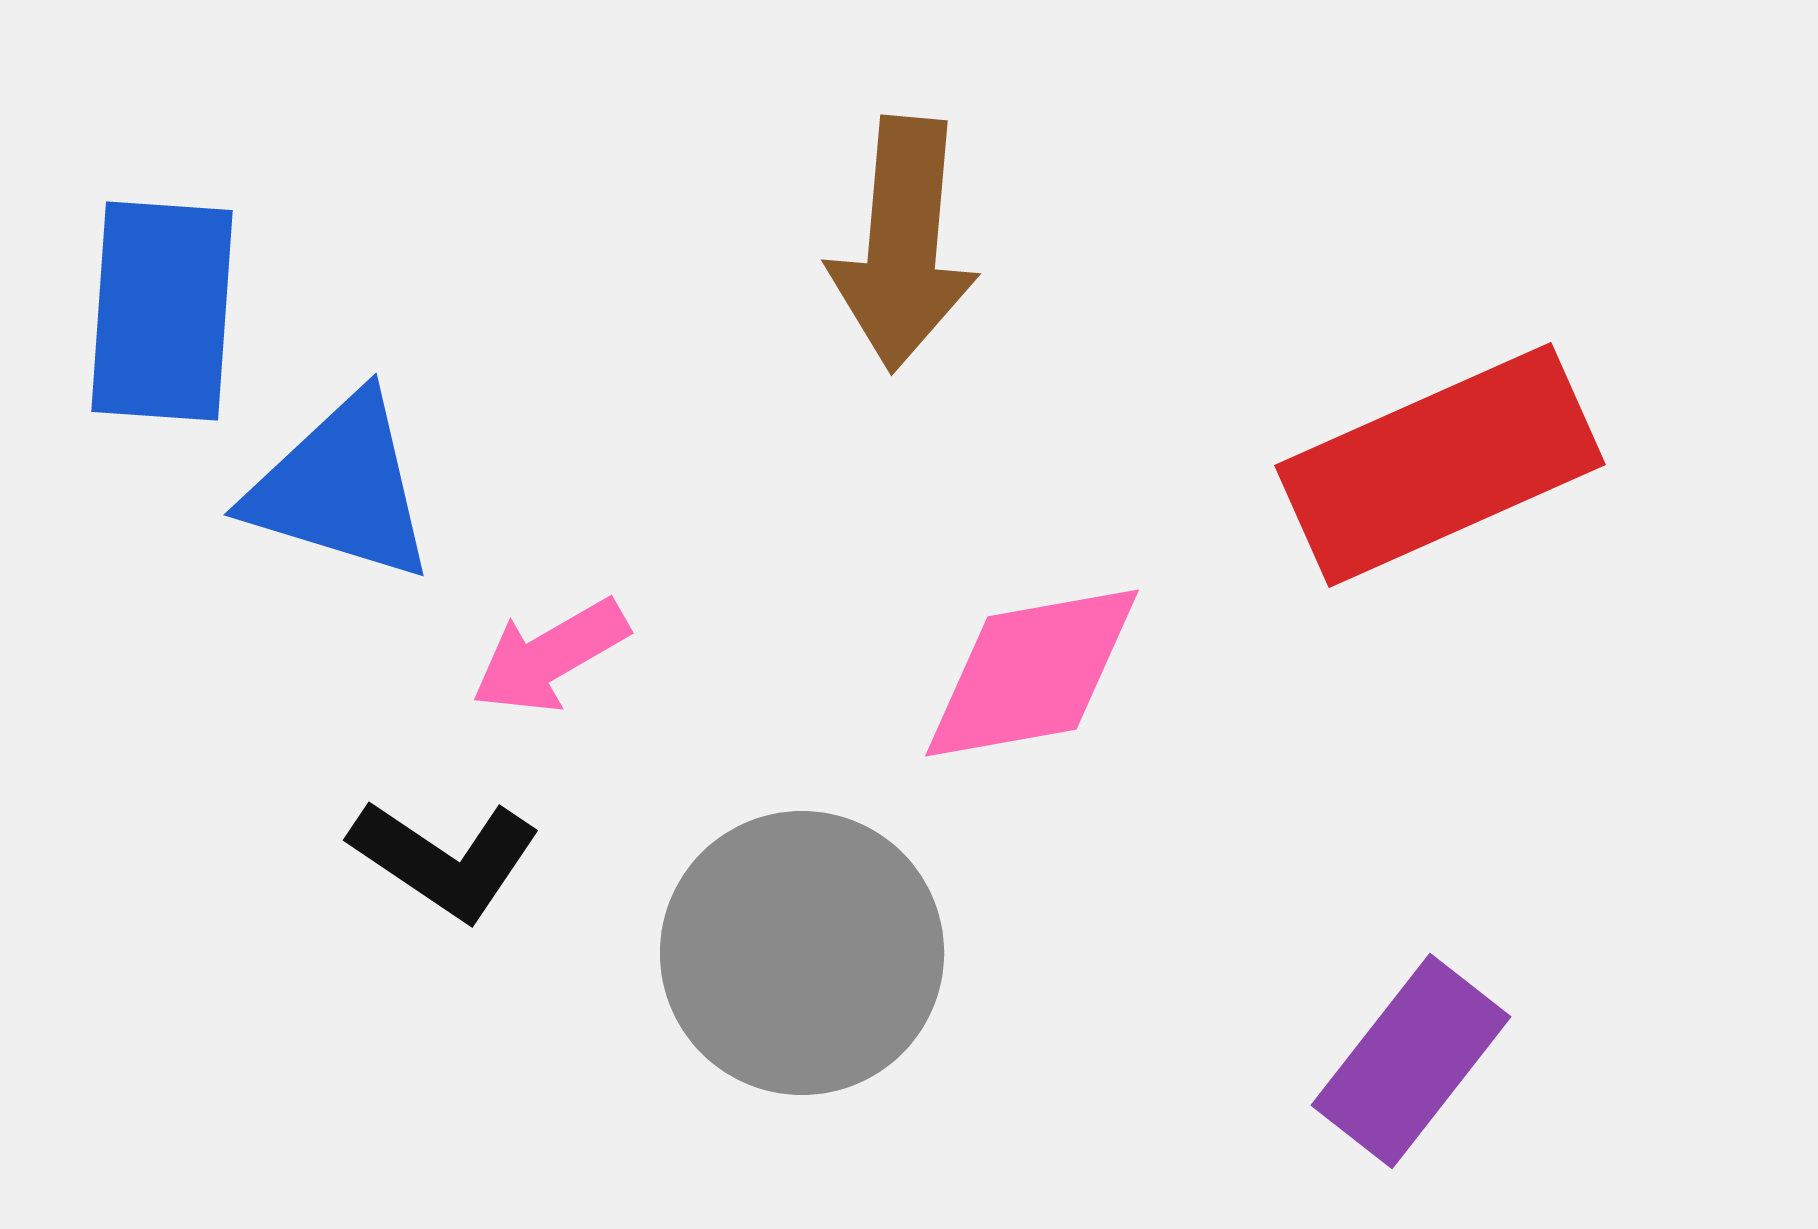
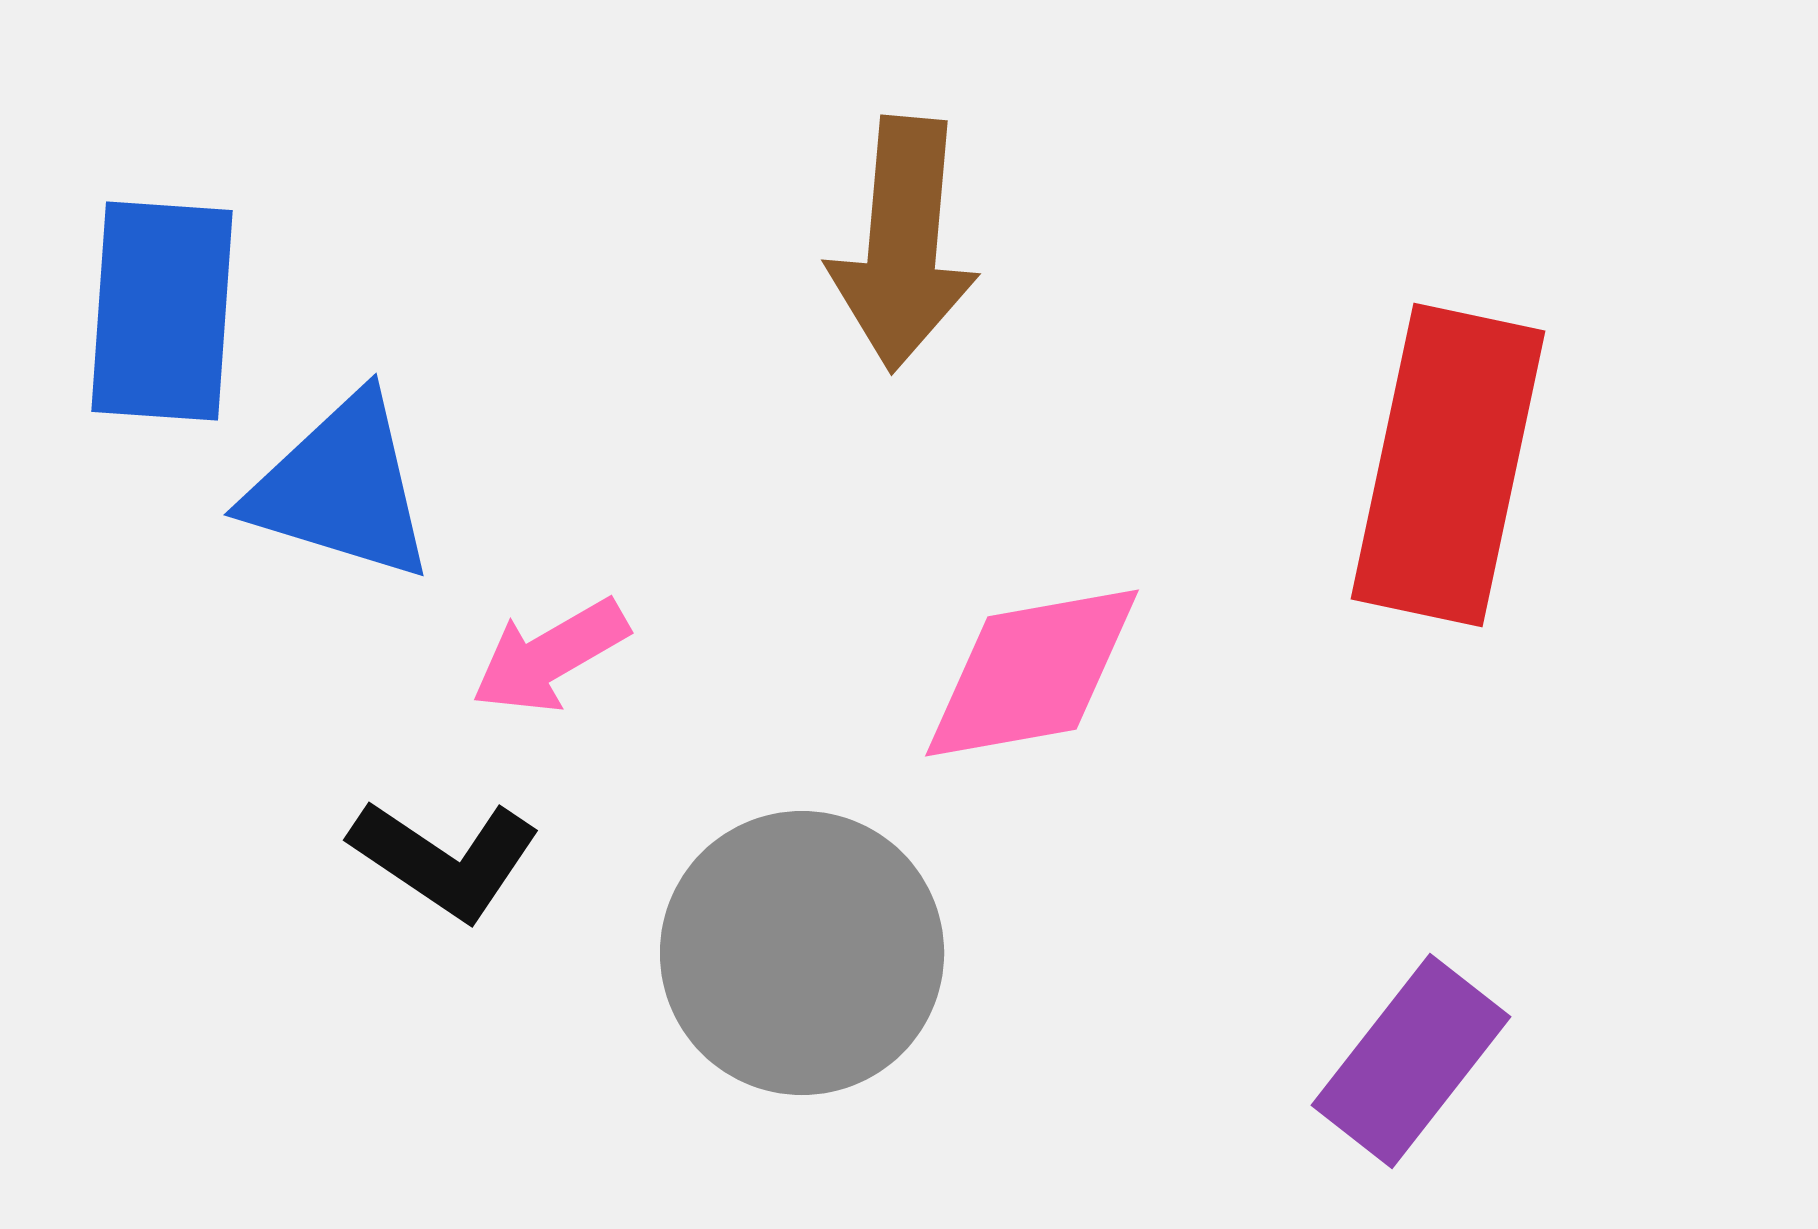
red rectangle: moved 8 px right; rotated 54 degrees counterclockwise
